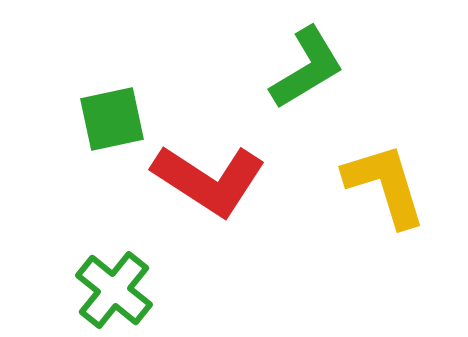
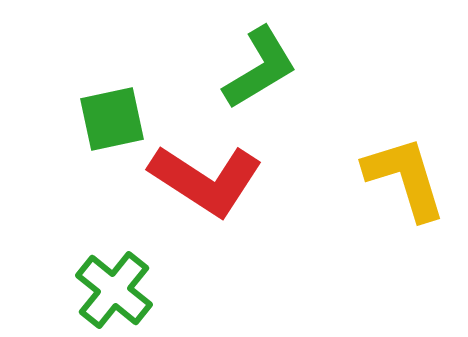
green L-shape: moved 47 px left
red L-shape: moved 3 px left
yellow L-shape: moved 20 px right, 7 px up
